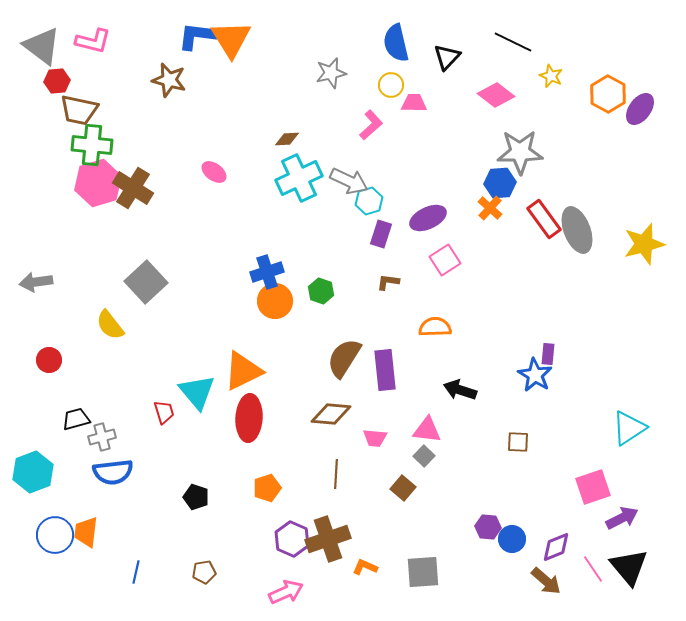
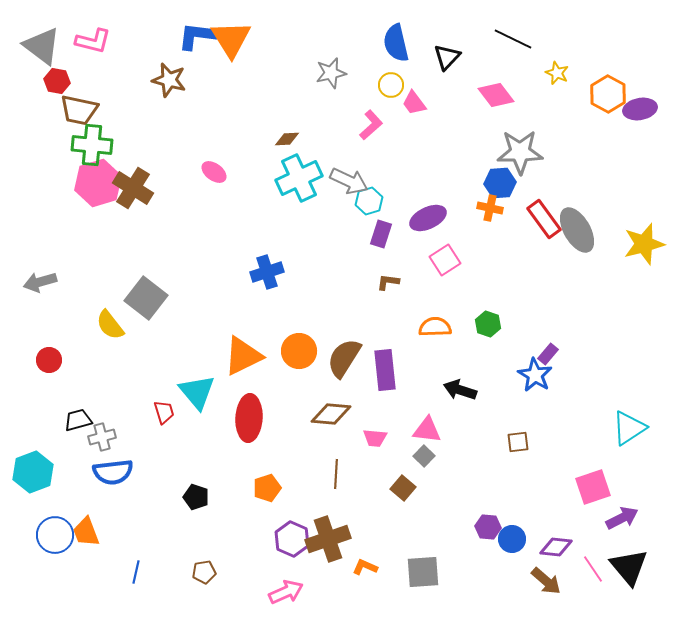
black line at (513, 42): moved 3 px up
yellow star at (551, 76): moved 6 px right, 3 px up
red hexagon at (57, 81): rotated 15 degrees clockwise
pink diamond at (496, 95): rotated 15 degrees clockwise
pink trapezoid at (414, 103): rotated 128 degrees counterclockwise
purple ellipse at (640, 109): rotated 44 degrees clockwise
orange cross at (490, 208): rotated 30 degrees counterclockwise
gray ellipse at (577, 230): rotated 9 degrees counterclockwise
gray arrow at (36, 282): moved 4 px right; rotated 8 degrees counterclockwise
gray square at (146, 282): moved 16 px down; rotated 9 degrees counterclockwise
green hexagon at (321, 291): moved 167 px right, 33 px down
orange circle at (275, 301): moved 24 px right, 50 px down
purple rectangle at (548, 354): rotated 35 degrees clockwise
orange triangle at (243, 371): moved 15 px up
black trapezoid at (76, 419): moved 2 px right, 1 px down
brown square at (518, 442): rotated 10 degrees counterclockwise
orange trapezoid at (86, 532): rotated 28 degrees counterclockwise
purple diamond at (556, 547): rotated 28 degrees clockwise
